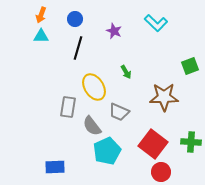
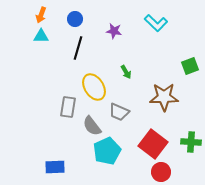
purple star: rotated 14 degrees counterclockwise
